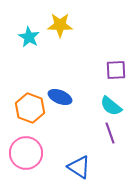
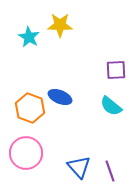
purple line: moved 38 px down
blue triangle: rotated 15 degrees clockwise
